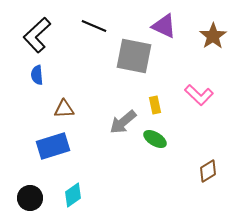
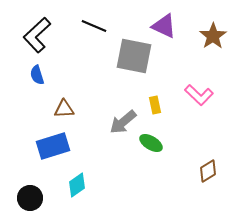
blue semicircle: rotated 12 degrees counterclockwise
green ellipse: moved 4 px left, 4 px down
cyan diamond: moved 4 px right, 10 px up
